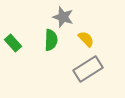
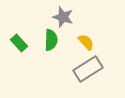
yellow semicircle: moved 3 px down
green rectangle: moved 6 px right
